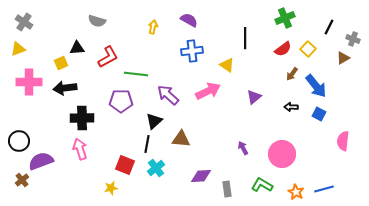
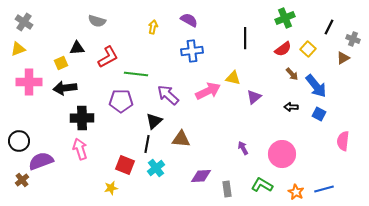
yellow triangle at (227, 65): moved 6 px right, 13 px down; rotated 21 degrees counterclockwise
brown arrow at (292, 74): rotated 80 degrees counterclockwise
